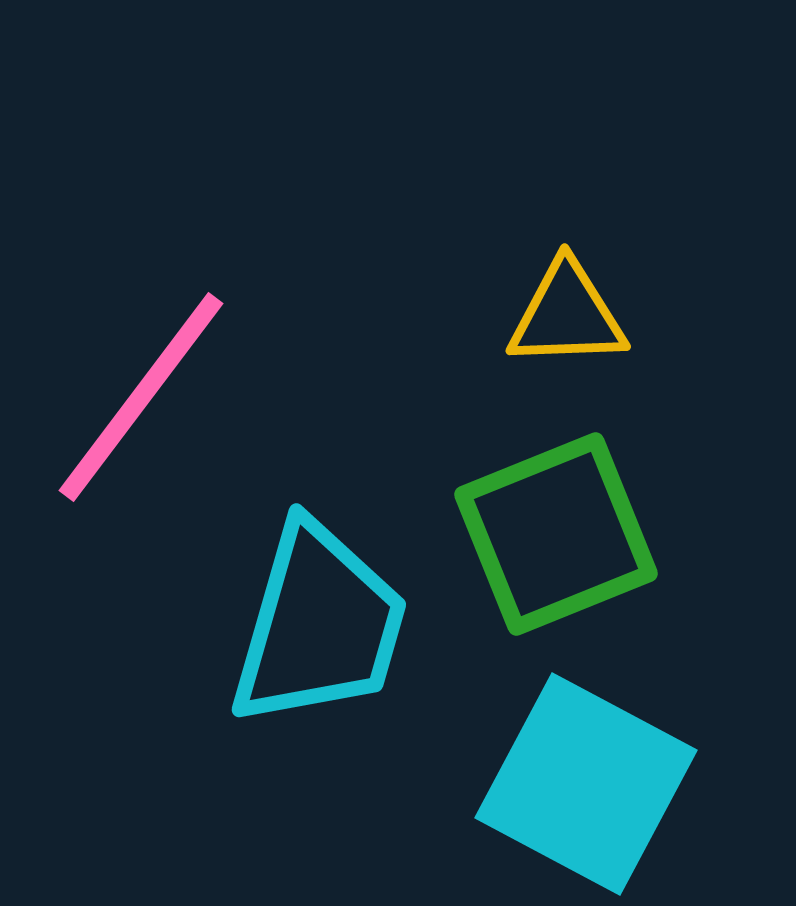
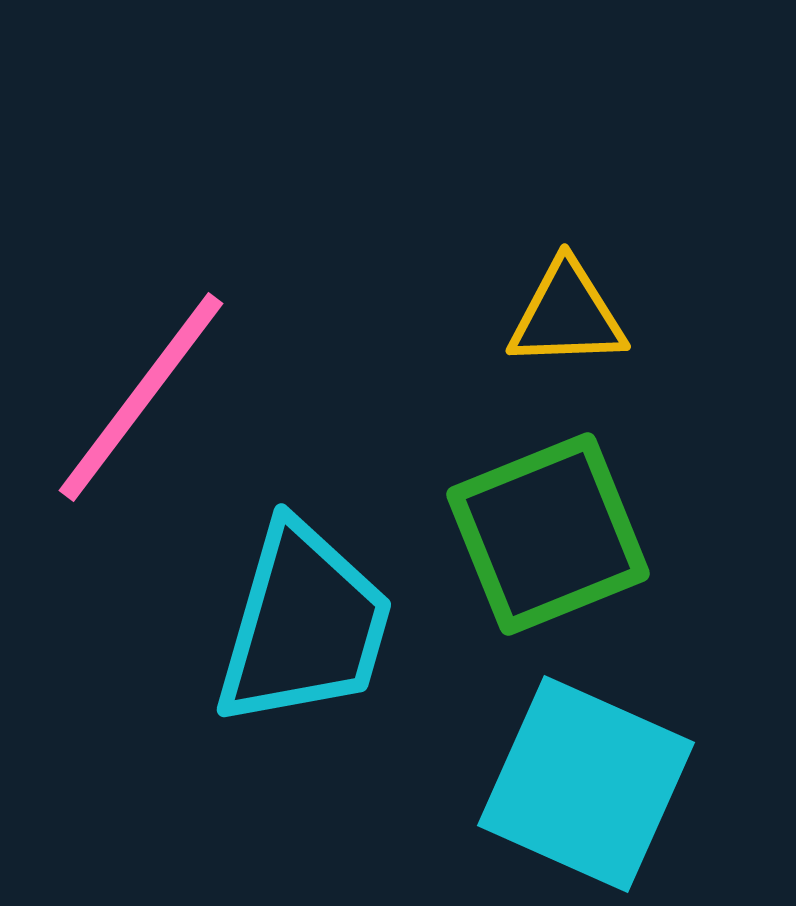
green square: moved 8 px left
cyan trapezoid: moved 15 px left
cyan square: rotated 4 degrees counterclockwise
